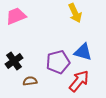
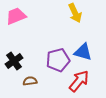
purple pentagon: moved 2 px up
